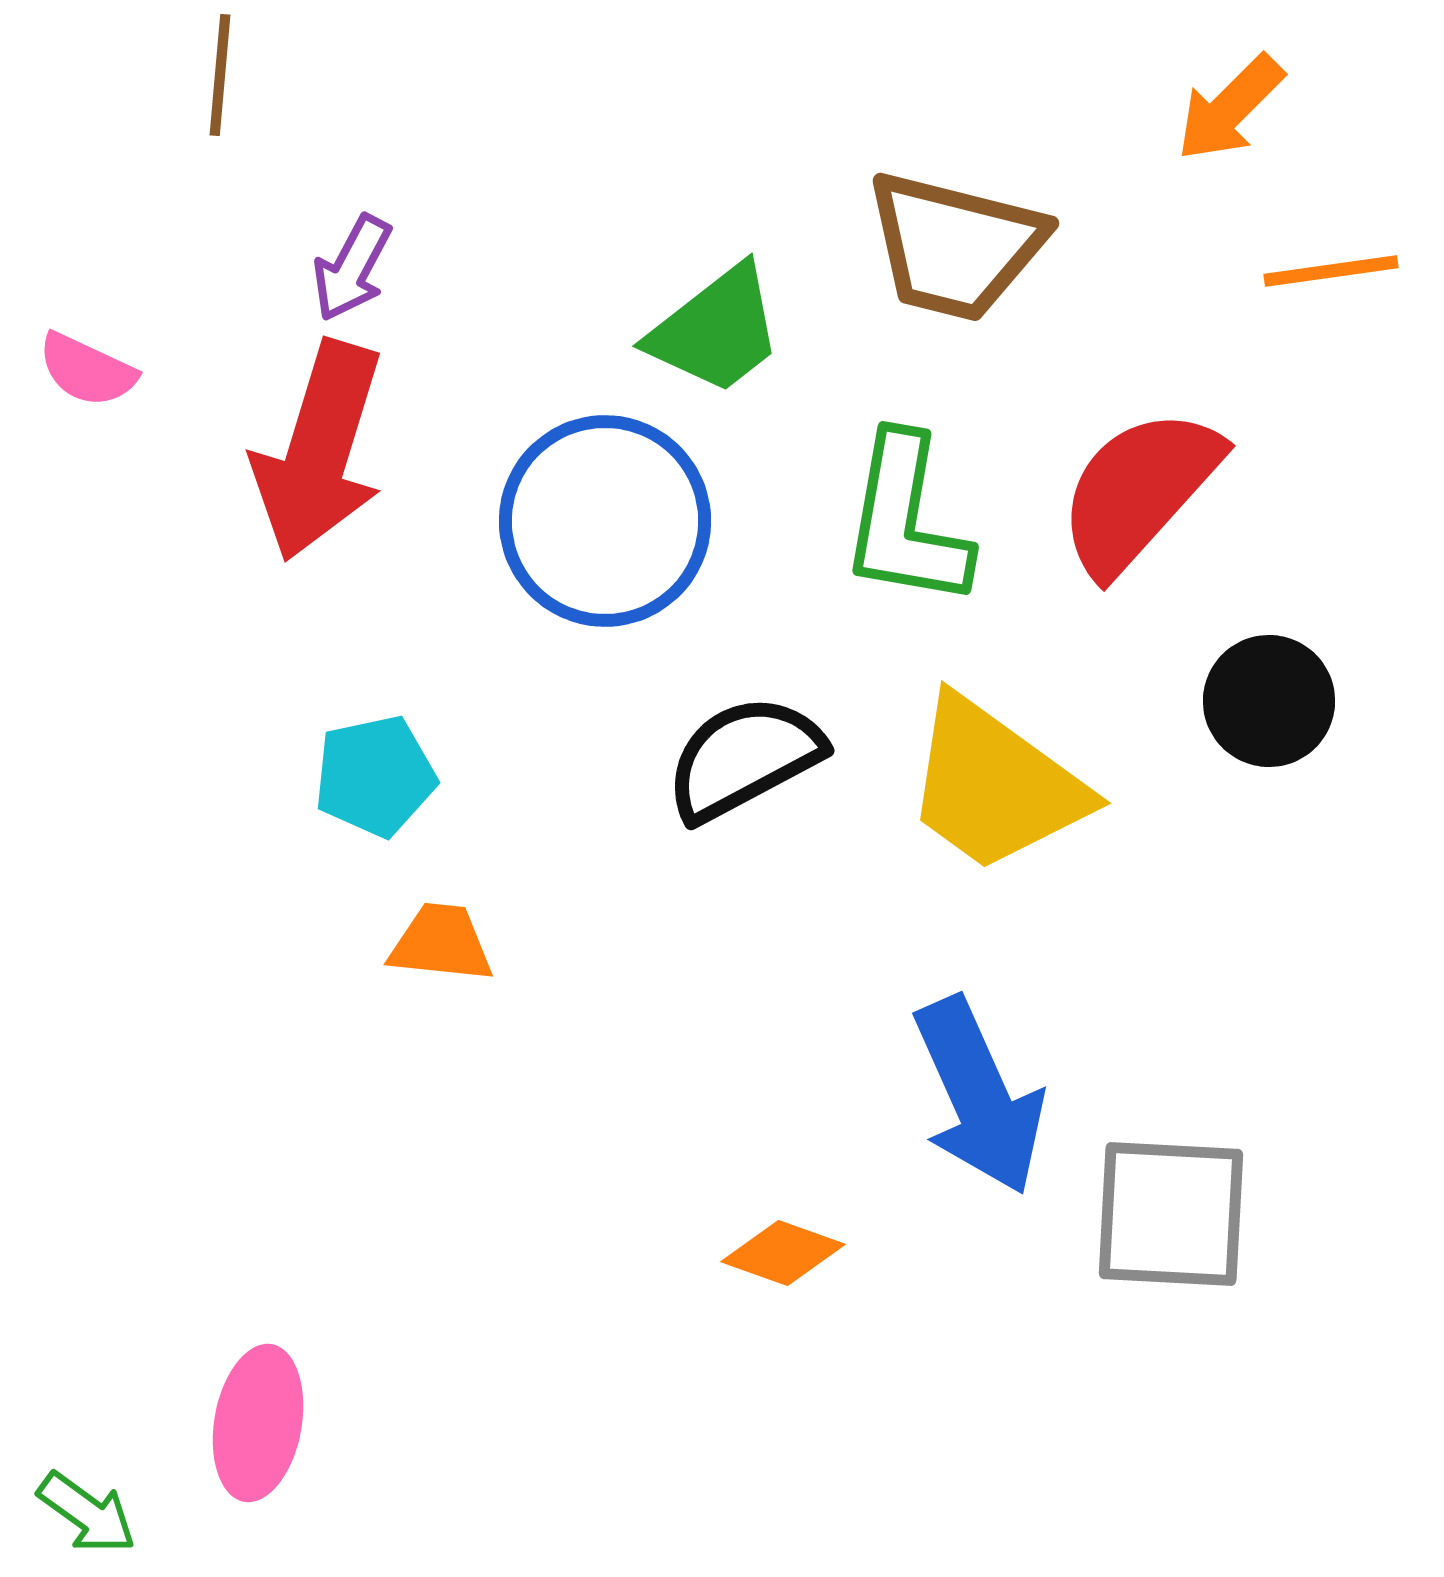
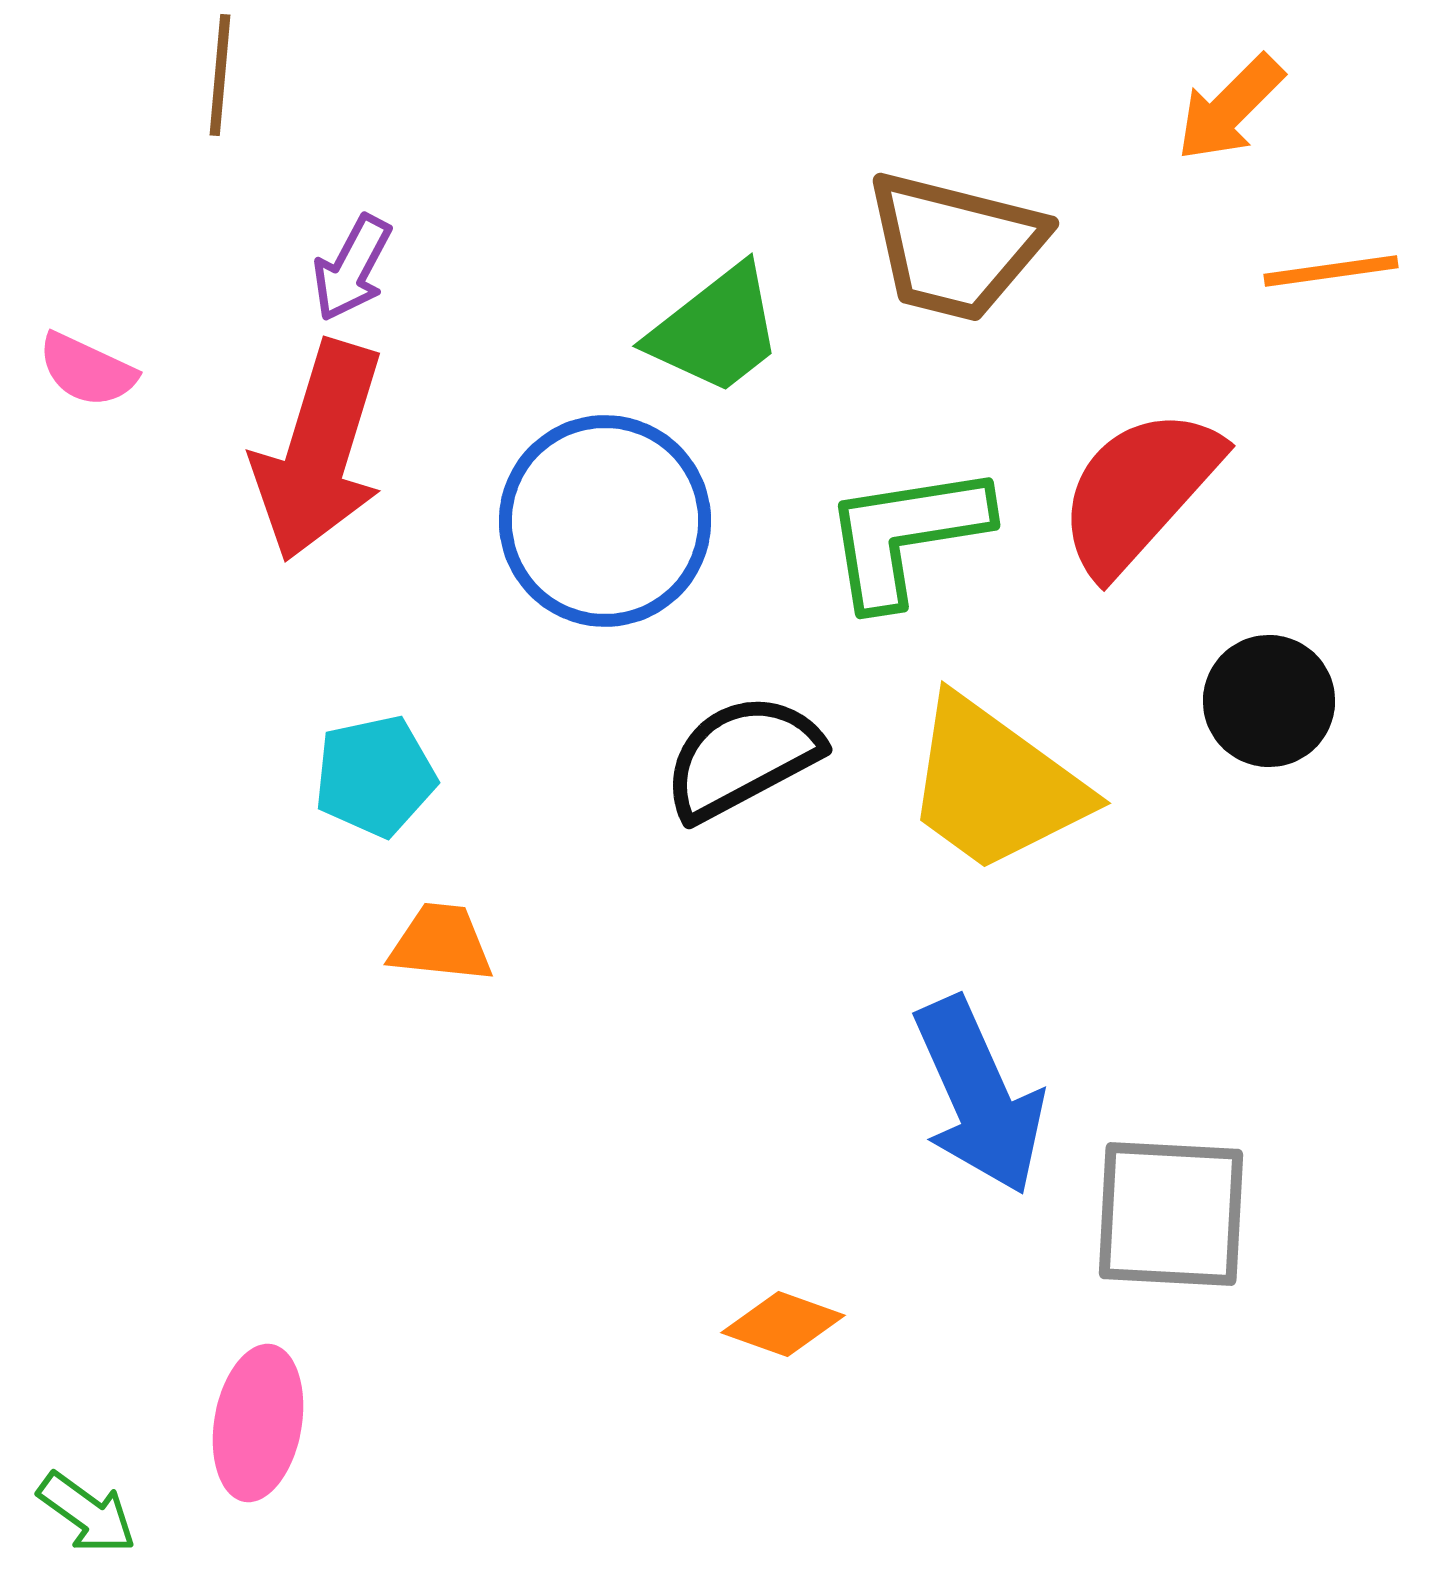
green L-shape: moved 14 px down; rotated 71 degrees clockwise
black semicircle: moved 2 px left, 1 px up
orange diamond: moved 71 px down
